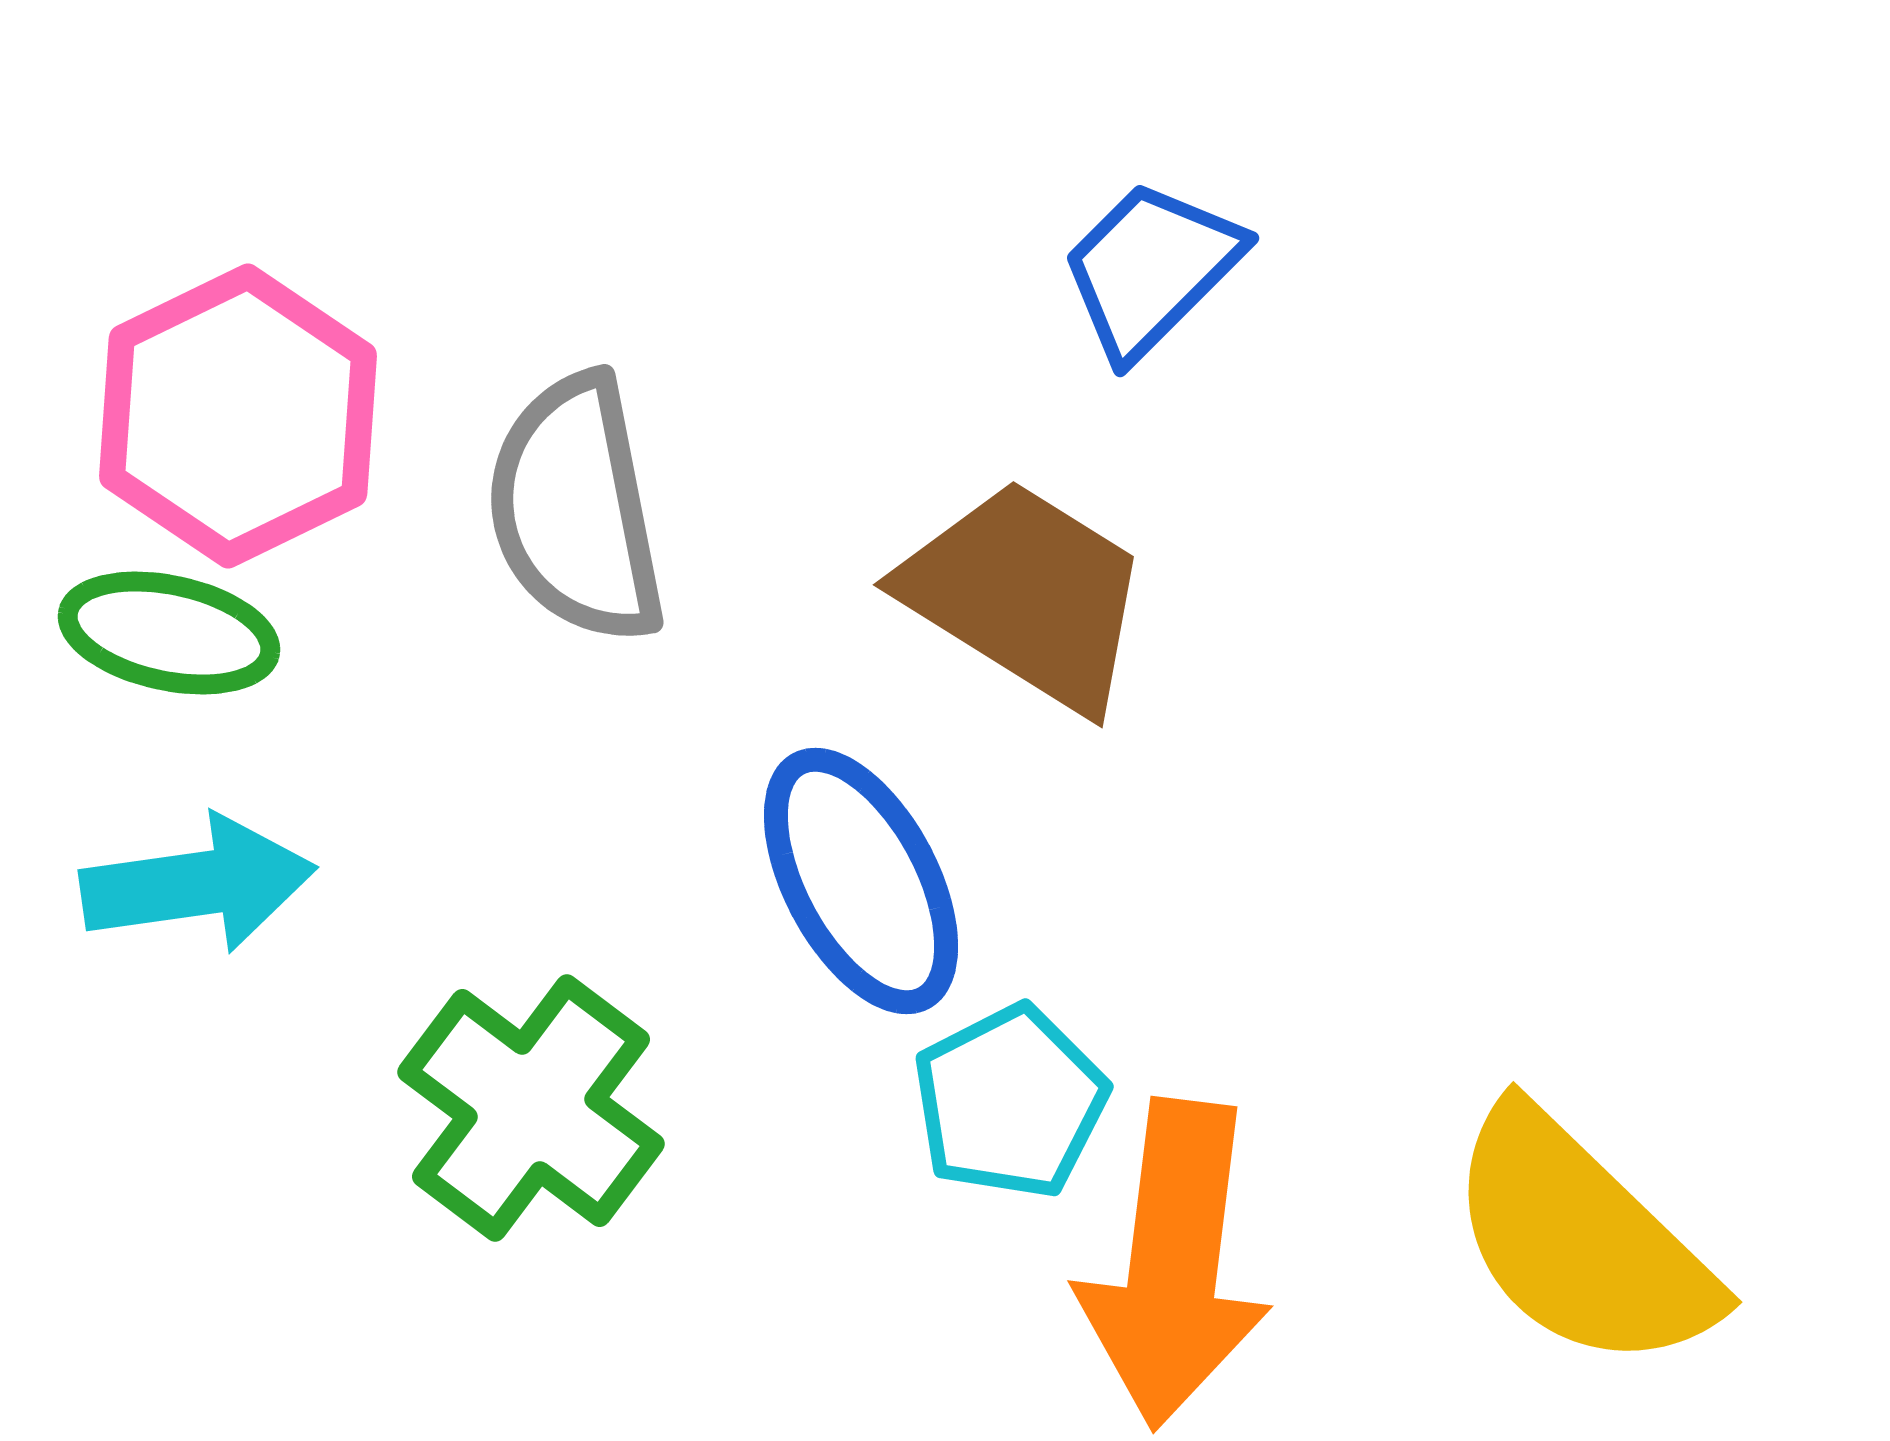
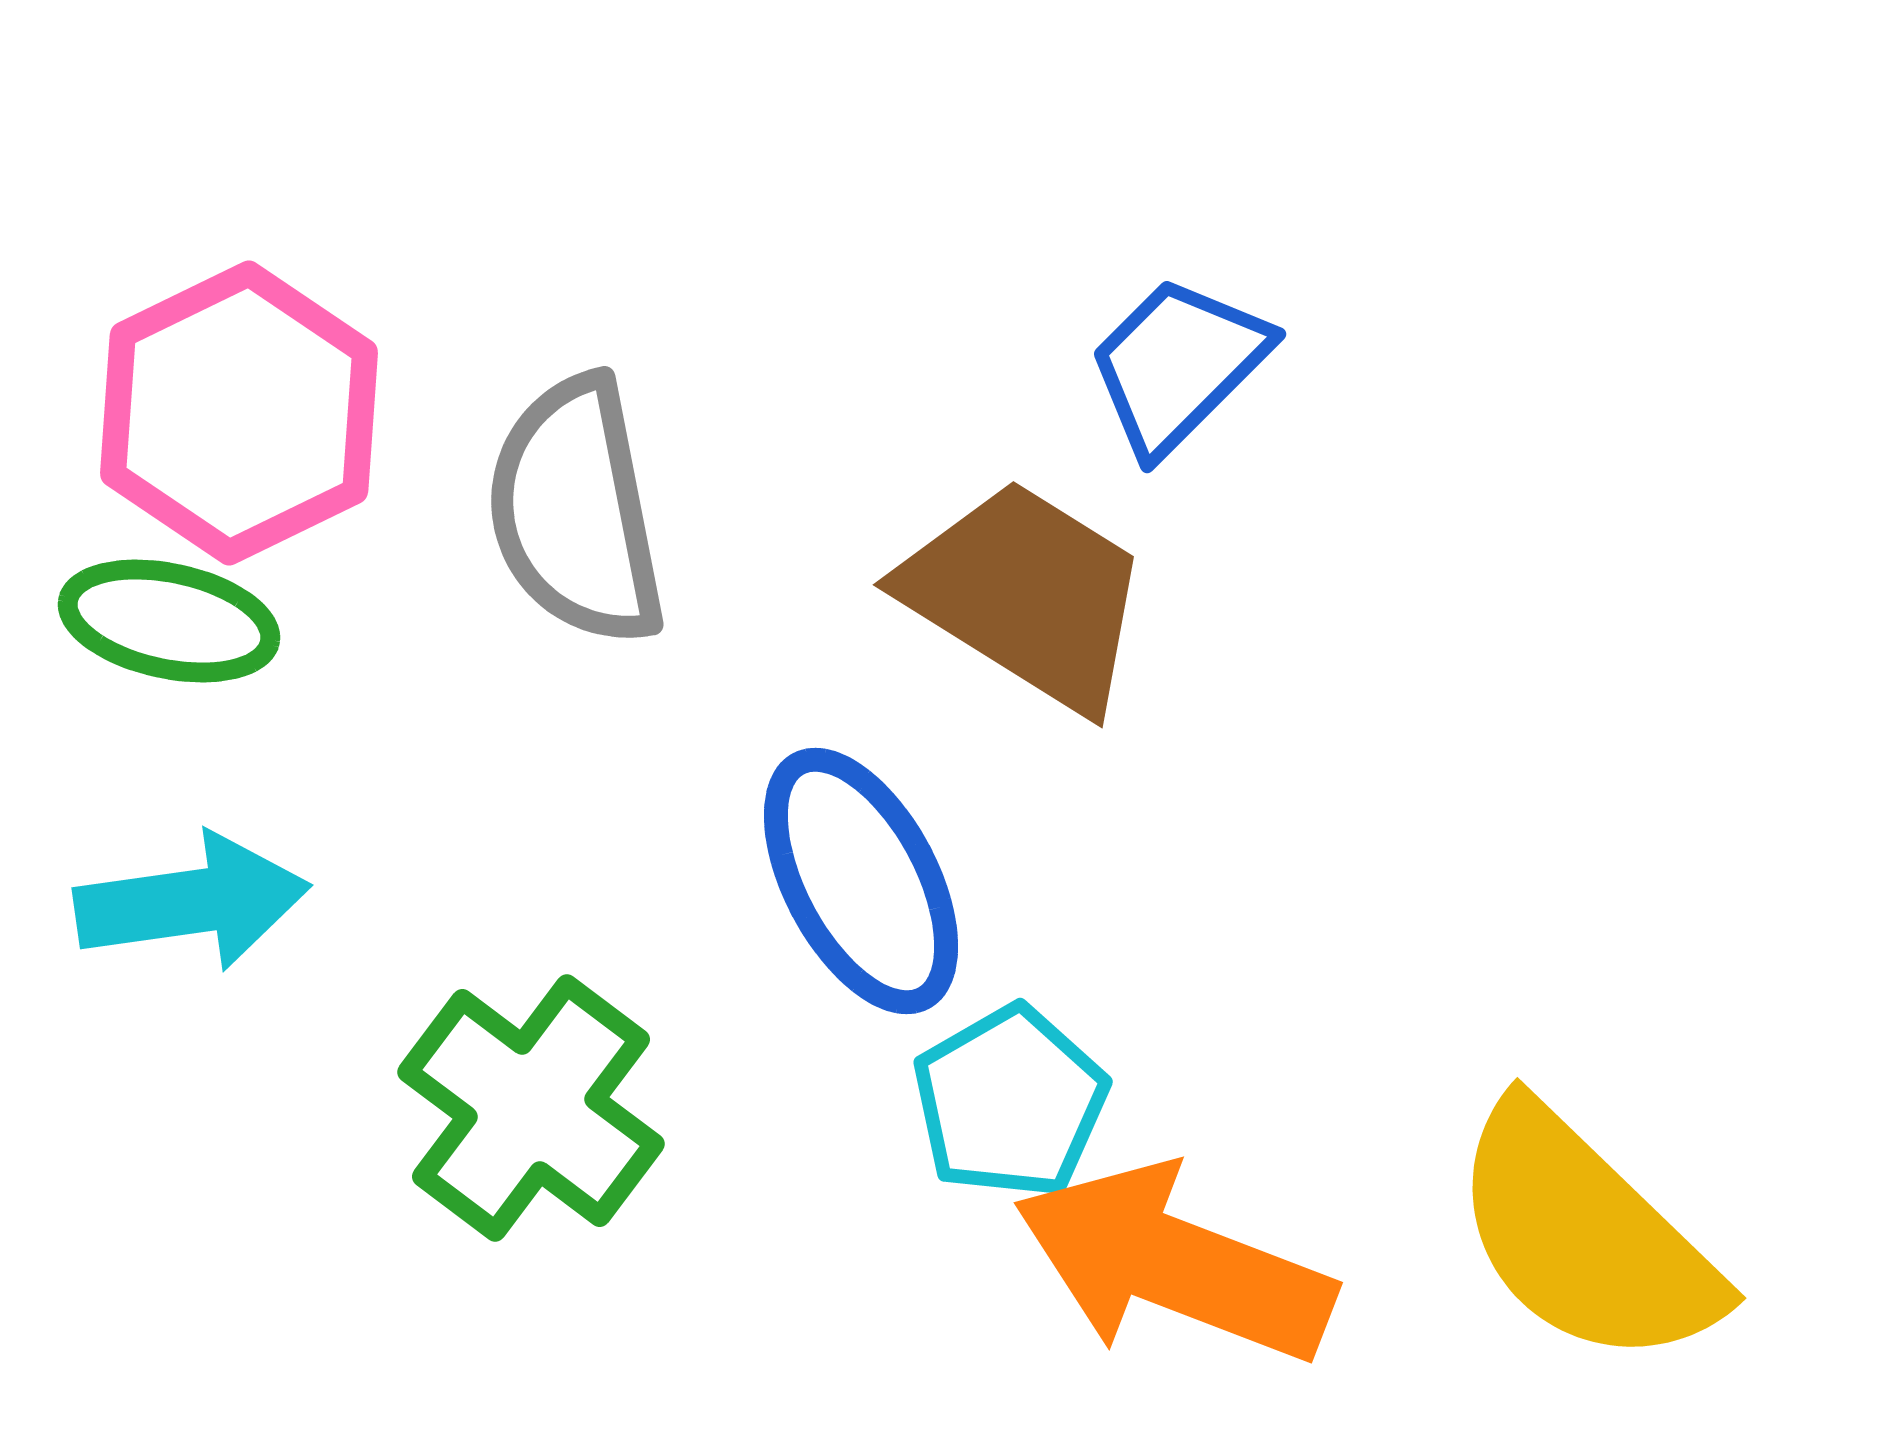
blue trapezoid: moved 27 px right, 96 px down
pink hexagon: moved 1 px right, 3 px up
gray semicircle: moved 2 px down
green ellipse: moved 12 px up
cyan arrow: moved 6 px left, 18 px down
cyan pentagon: rotated 3 degrees counterclockwise
yellow semicircle: moved 4 px right, 4 px up
orange arrow: rotated 104 degrees clockwise
